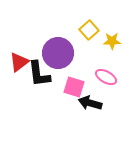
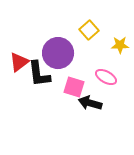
yellow star: moved 8 px right, 4 px down
